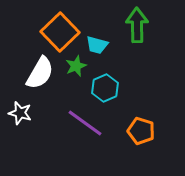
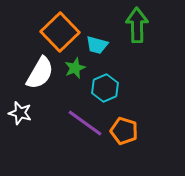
green star: moved 1 px left, 2 px down
orange pentagon: moved 17 px left
